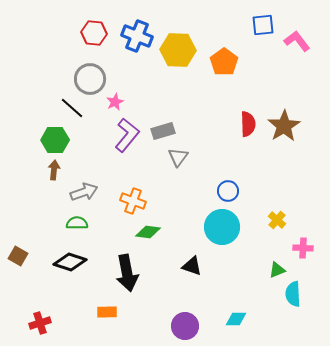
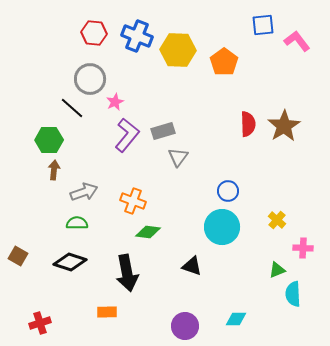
green hexagon: moved 6 px left
